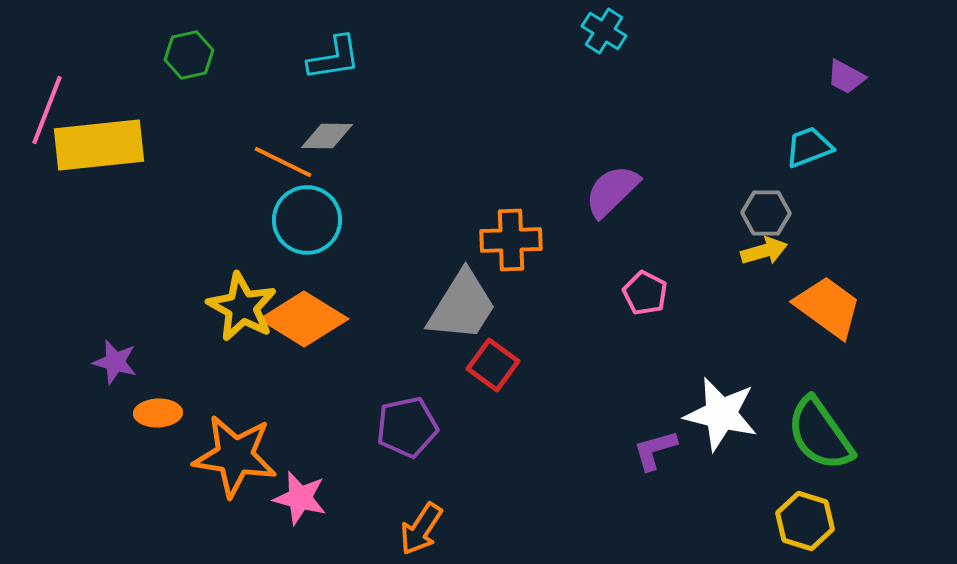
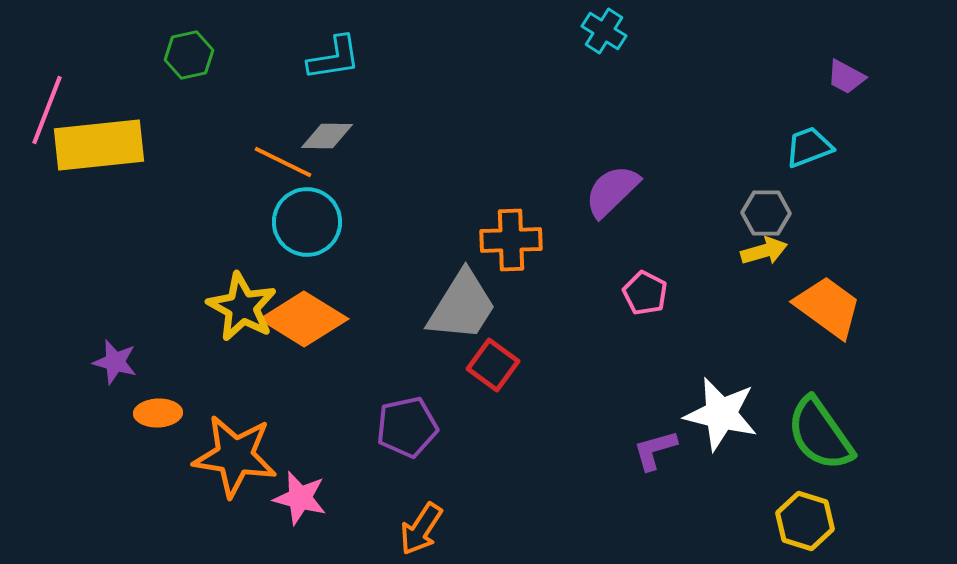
cyan circle: moved 2 px down
